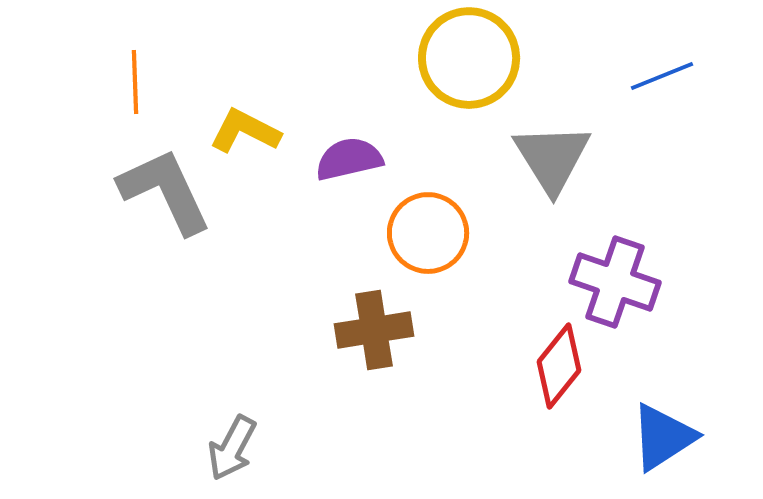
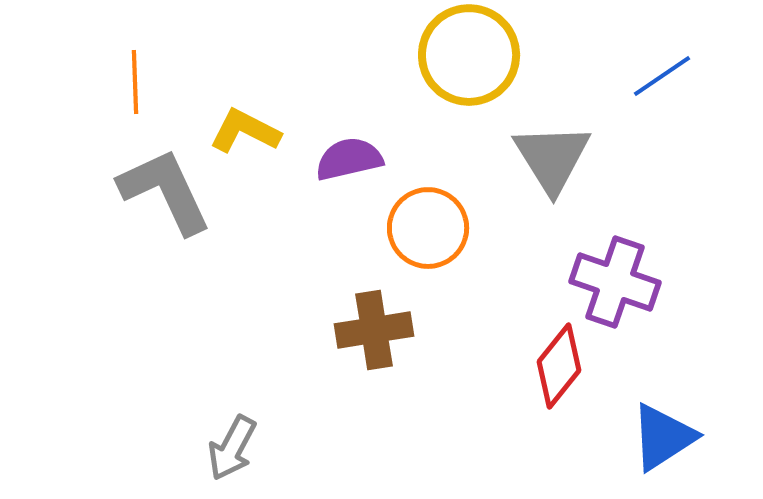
yellow circle: moved 3 px up
blue line: rotated 12 degrees counterclockwise
orange circle: moved 5 px up
